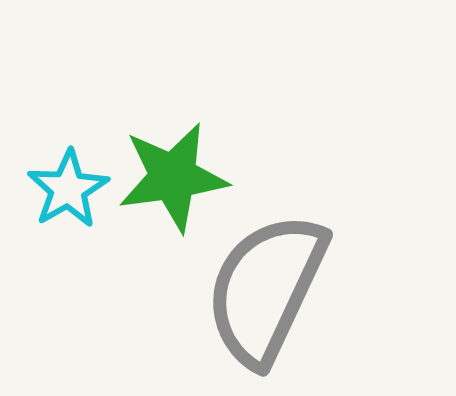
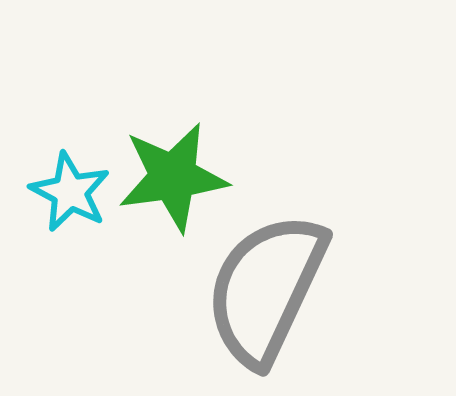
cyan star: moved 2 px right, 3 px down; rotated 14 degrees counterclockwise
